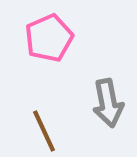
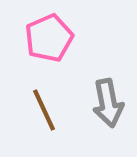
brown line: moved 21 px up
